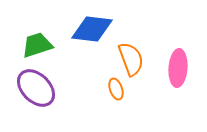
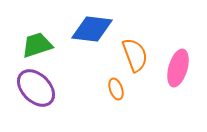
orange semicircle: moved 4 px right, 4 px up
pink ellipse: rotated 12 degrees clockwise
